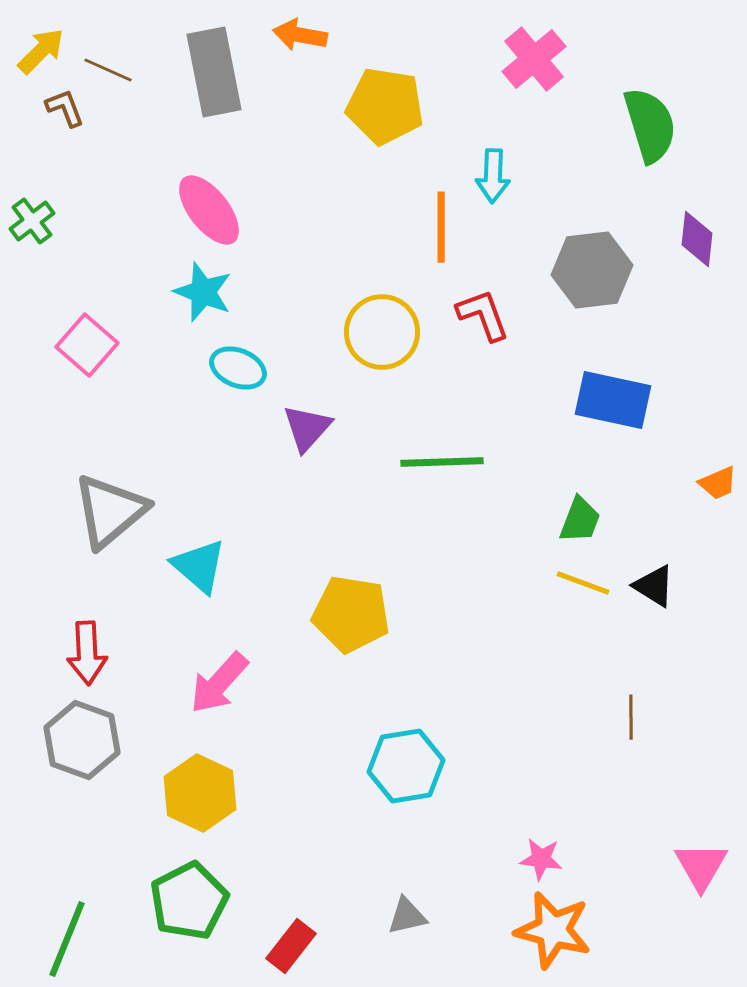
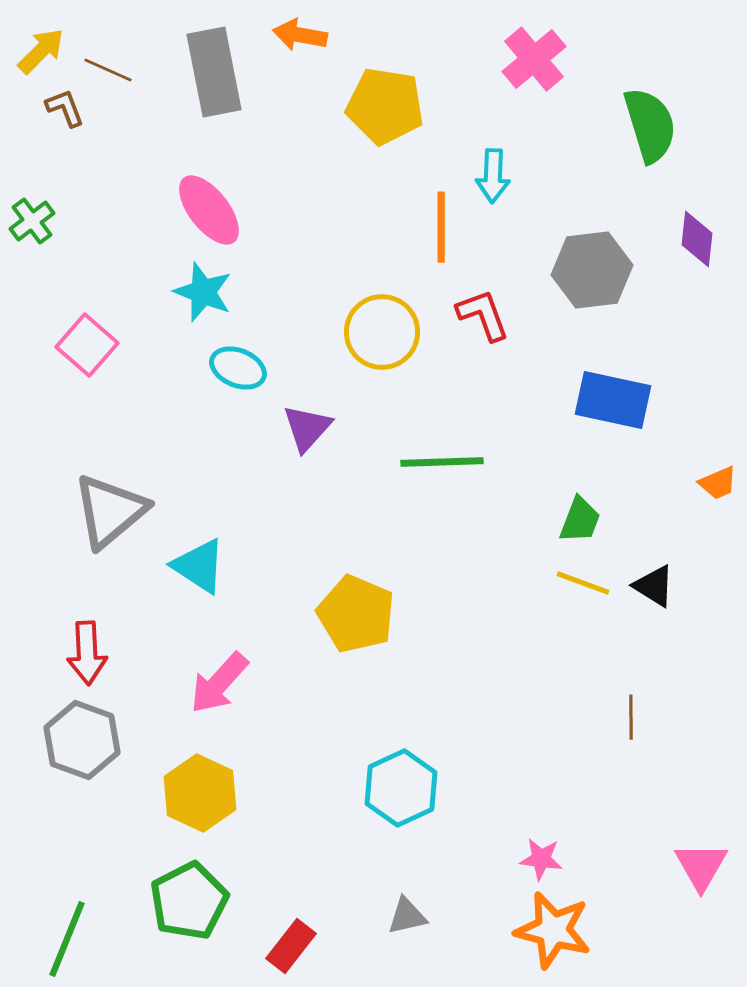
cyan triangle at (199, 566): rotated 8 degrees counterclockwise
yellow pentagon at (351, 614): moved 5 px right; rotated 14 degrees clockwise
cyan hexagon at (406, 766): moved 5 px left, 22 px down; rotated 16 degrees counterclockwise
